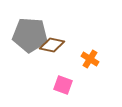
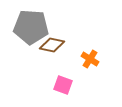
gray pentagon: moved 1 px right, 8 px up
